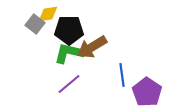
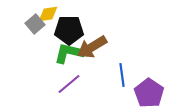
gray square: rotated 12 degrees clockwise
purple pentagon: moved 2 px right, 1 px down
